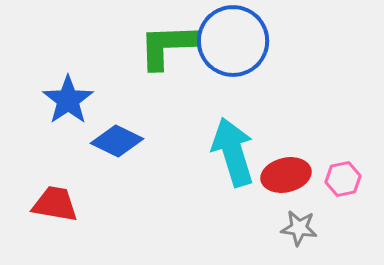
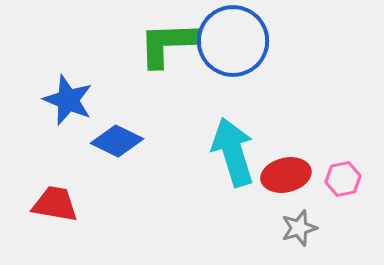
green L-shape: moved 2 px up
blue star: rotated 15 degrees counterclockwise
gray star: rotated 24 degrees counterclockwise
